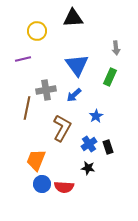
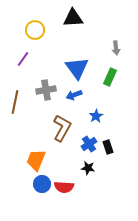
yellow circle: moved 2 px left, 1 px up
purple line: rotated 42 degrees counterclockwise
blue triangle: moved 3 px down
blue arrow: rotated 21 degrees clockwise
brown line: moved 12 px left, 6 px up
